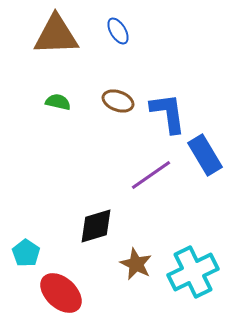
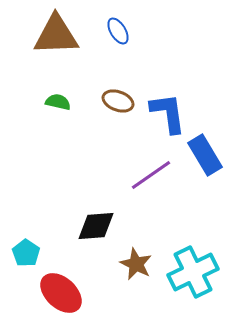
black diamond: rotated 12 degrees clockwise
